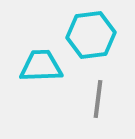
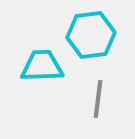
cyan trapezoid: moved 1 px right
